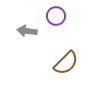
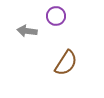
brown semicircle: rotated 12 degrees counterclockwise
